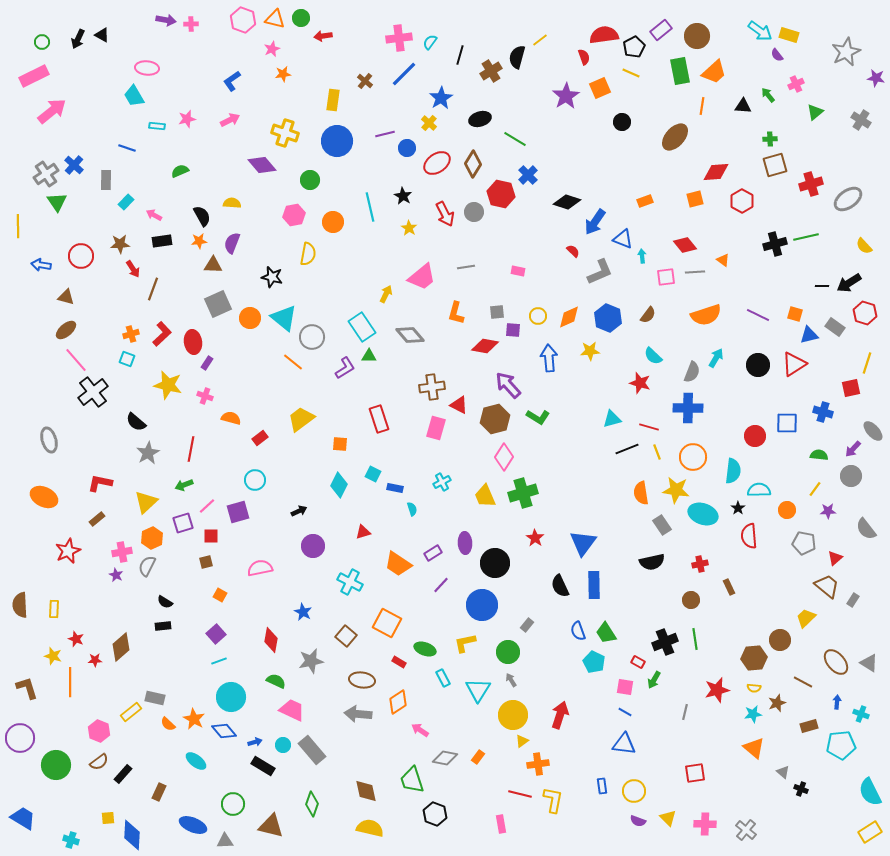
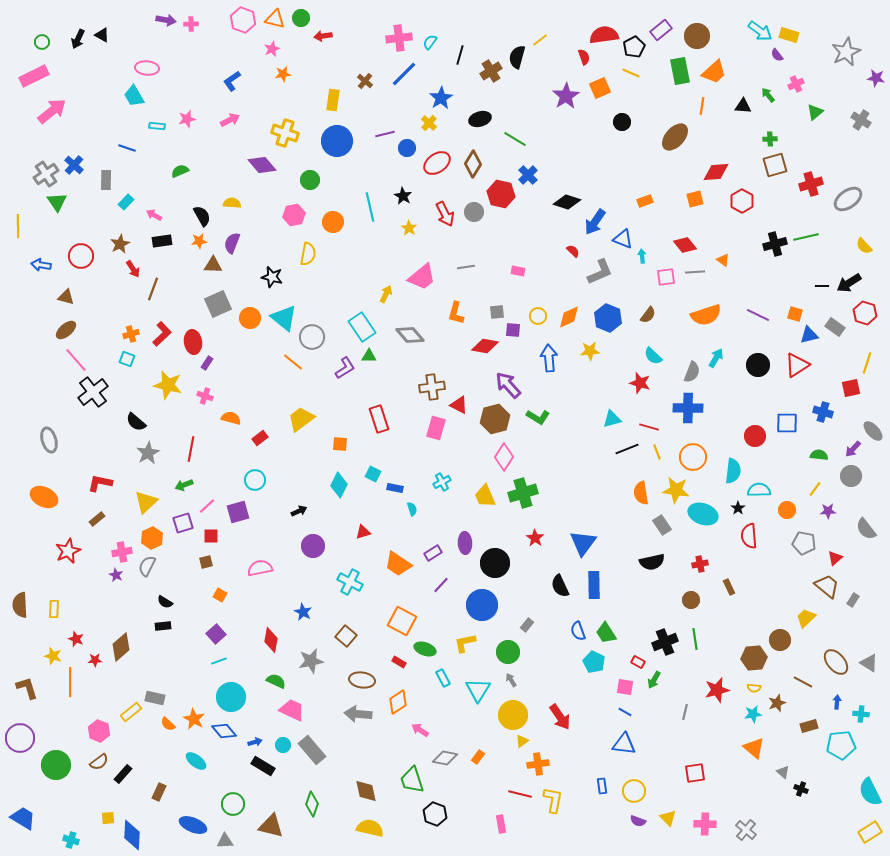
brown star at (120, 244): rotated 24 degrees counterclockwise
red triangle at (794, 364): moved 3 px right, 1 px down
orange square at (387, 623): moved 15 px right, 2 px up
cyan cross at (861, 714): rotated 14 degrees counterclockwise
red arrow at (560, 715): moved 2 px down; rotated 128 degrees clockwise
